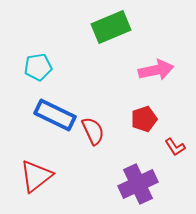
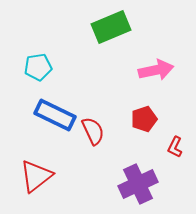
red L-shape: rotated 60 degrees clockwise
